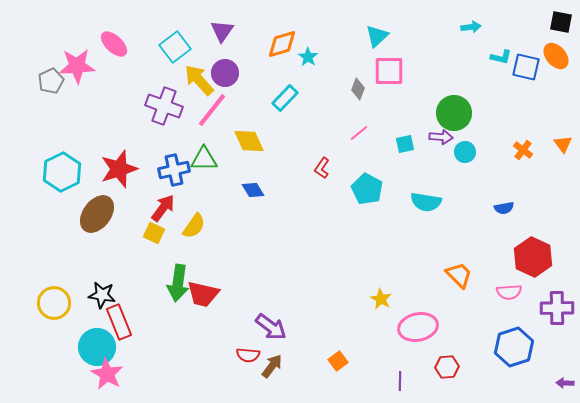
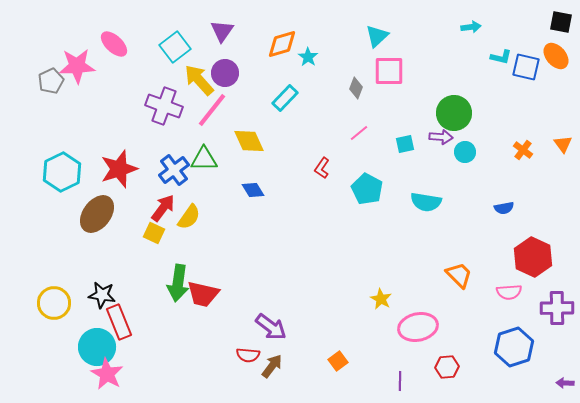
gray diamond at (358, 89): moved 2 px left, 1 px up
blue cross at (174, 170): rotated 24 degrees counterclockwise
yellow semicircle at (194, 226): moved 5 px left, 9 px up
